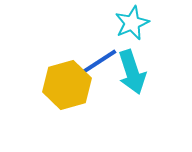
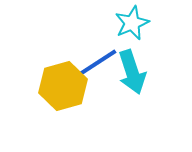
yellow hexagon: moved 4 px left, 1 px down
